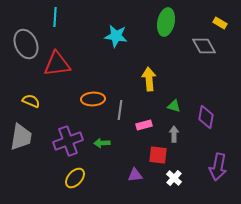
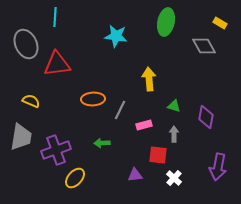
gray line: rotated 18 degrees clockwise
purple cross: moved 12 px left, 9 px down
